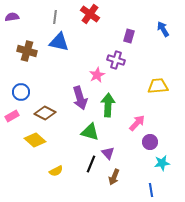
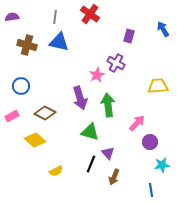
brown cross: moved 6 px up
purple cross: moved 3 px down; rotated 12 degrees clockwise
blue circle: moved 6 px up
green arrow: rotated 10 degrees counterclockwise
cyan star: moved 2 px down
